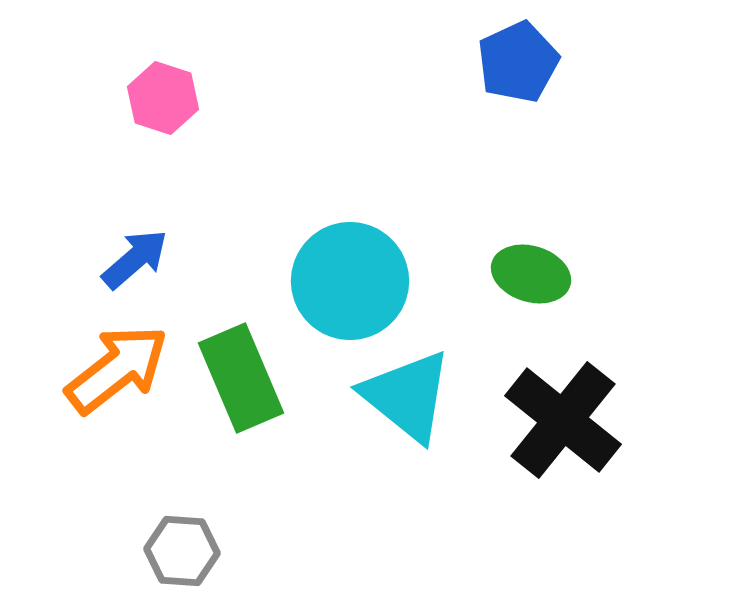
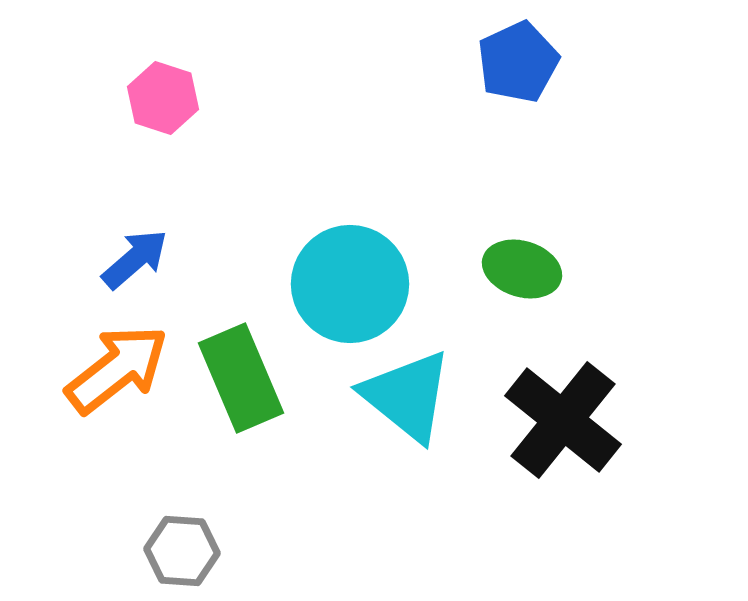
green ellipse: moved 9 px left, 5 px up
cyan circle: moved 3 px down
